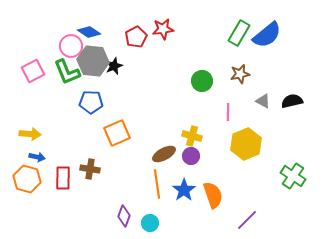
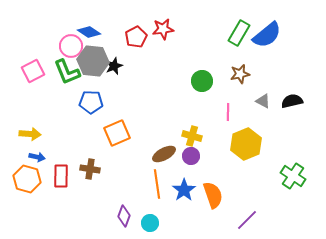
red rectangle: moved 2 px left, 2 px up
